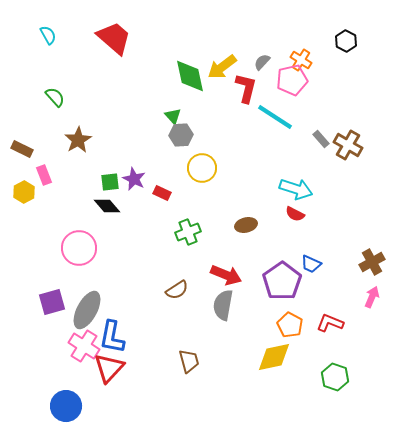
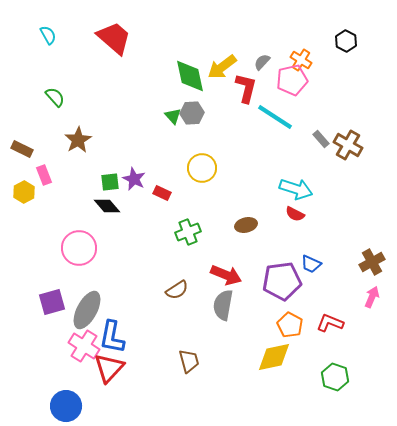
gray hexagon at (181, 135): moved 11 px right, 22 px up
purple pentagon at (282, 281): rotated 27 degrees clockwise
